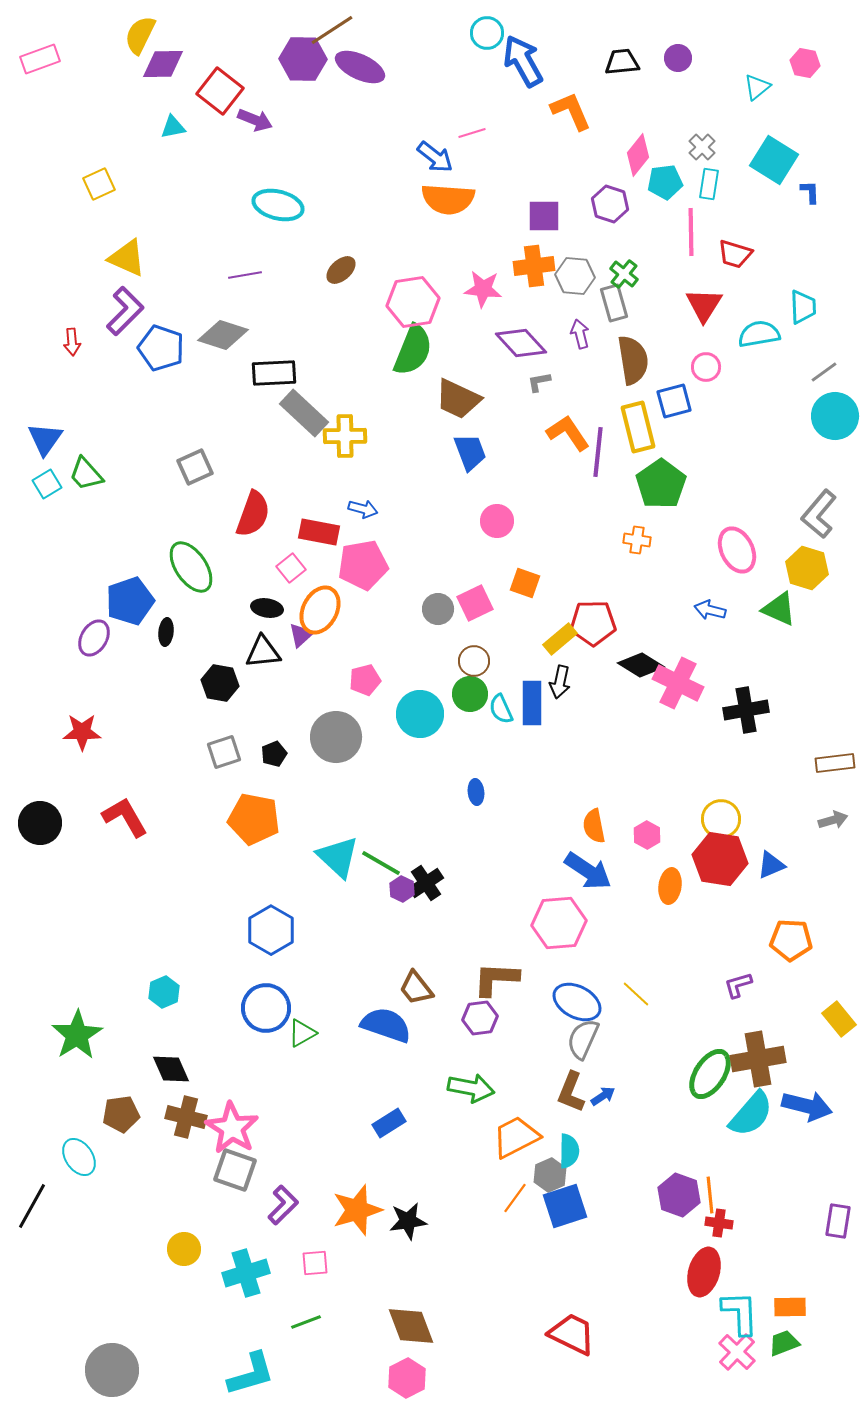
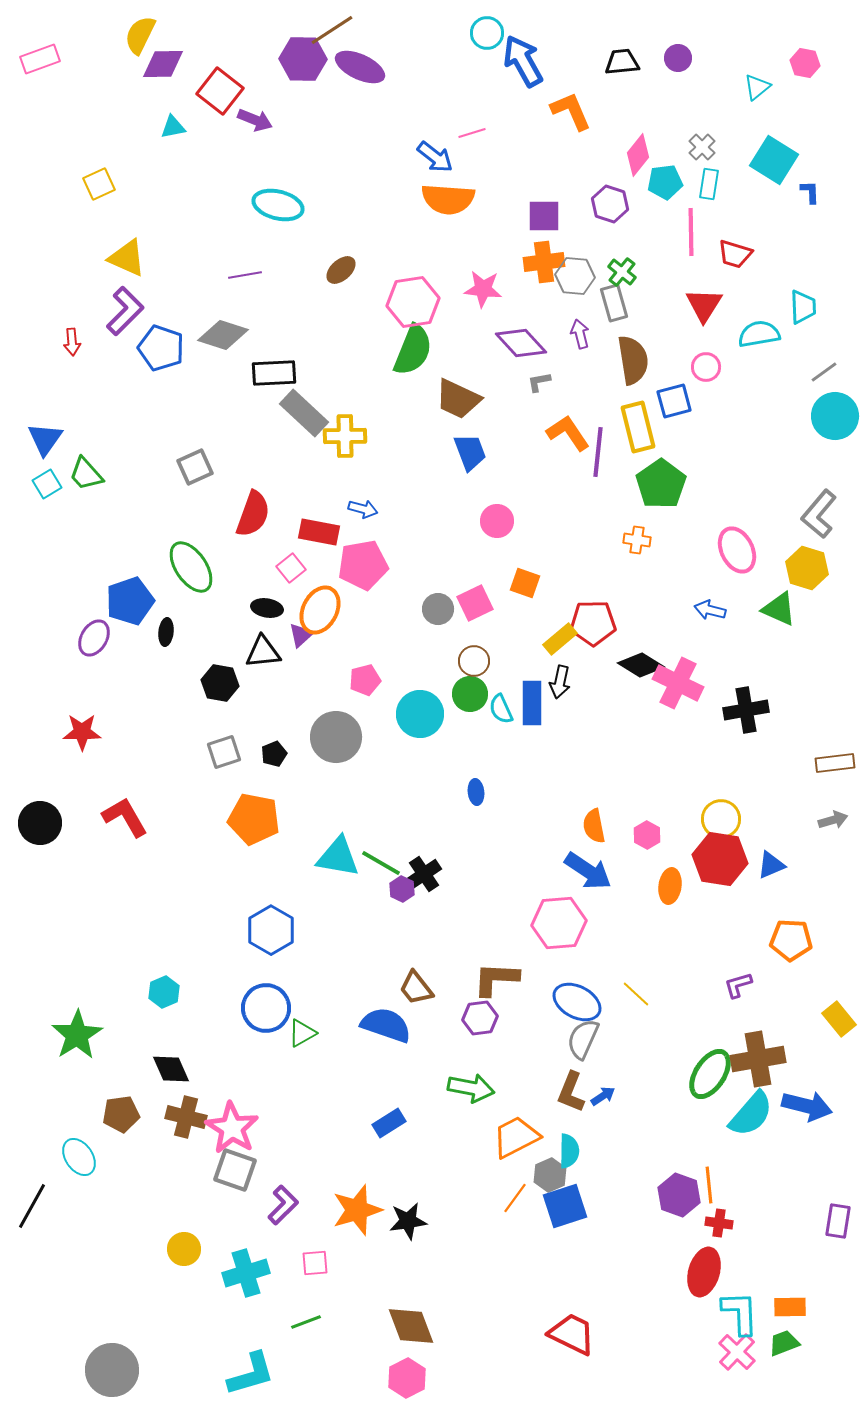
orange cross at (534, 266): moved 10 px right, 4 px up
green cross at (624, 274): moved 2 px left, 2 px up
cyan triangle at (338, 857): rotated 33 degrees counterclockwise
black cross at (426, 883): moved 2 px left, 9 px up
orange line at (710, 1195): moved 1 px left, 10 px up
